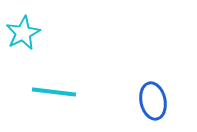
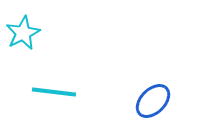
blue ellipse: rotated 57 degrees clockwise
